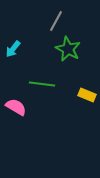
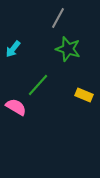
gray line: moved 2 px right, 3 px up
green star: rotated 10 degrees counterclockwise
green line: moved 4 px left, 1 px down; rotated 55 degrees counterclockwise
yellow rectangle: moved 3 px left
